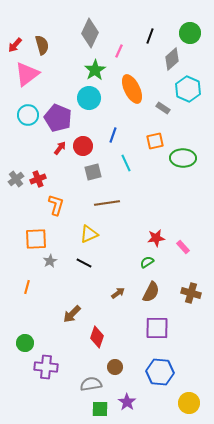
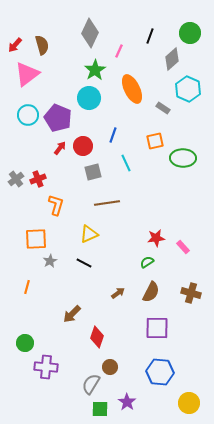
brown circle at (115, 367): moved 5 px left
gray semicircle at (91, 384): rotated 50 degrees counterclockwise
